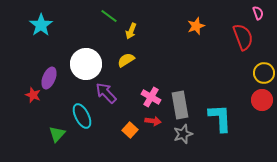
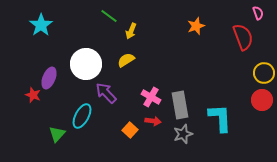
cyan ellipse: rotated 55 degrees clockwise
